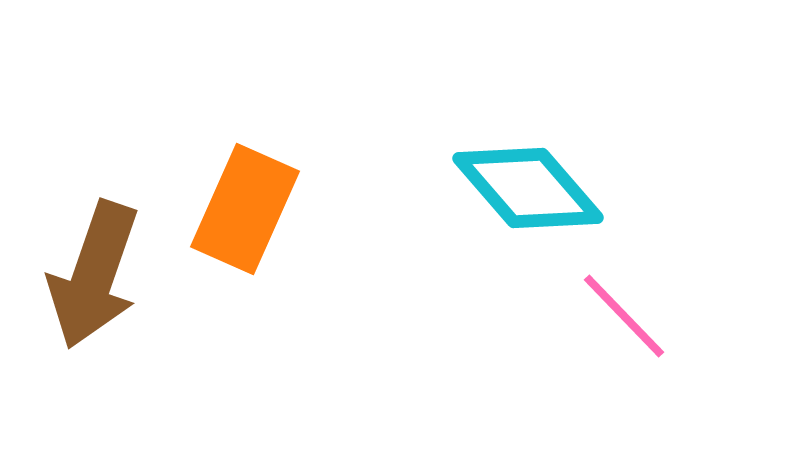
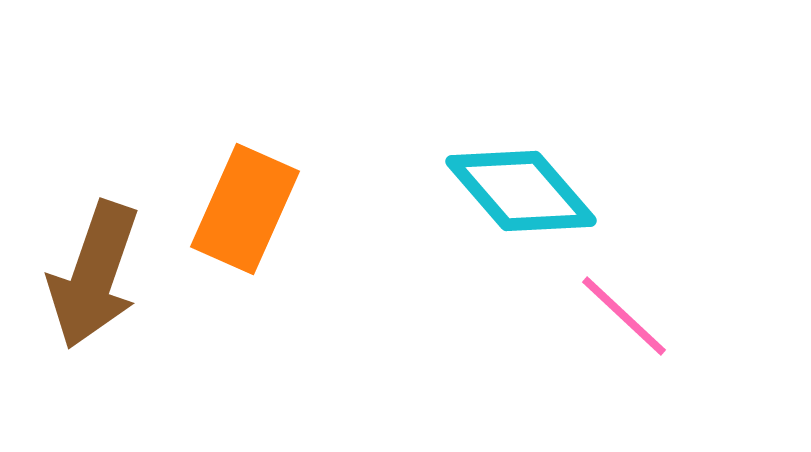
cyan diamond: moved 7 px left, 3 px down
pink line: rotated 3 degrees counterclockwise
